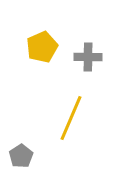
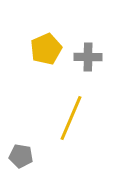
yellow pentagon: moved 4 px right, 2 px down
gray pentagon: rotated 30 degrees counterclockwise
